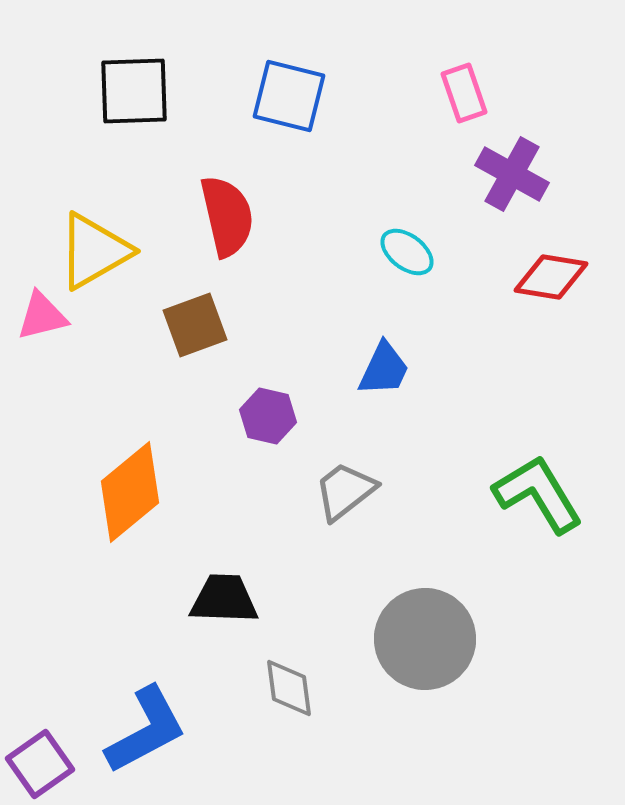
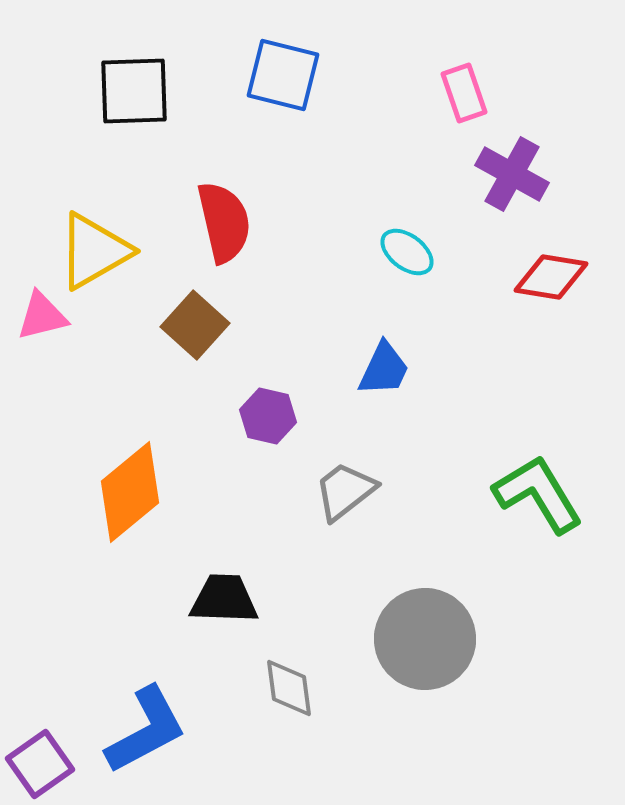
blue square: moved 6 px left, 21 px up
red semicircle: moved 3 px left, 6 px down
brown square: rotated 28 degrees counterclockwise
